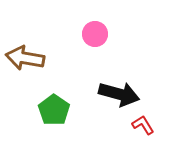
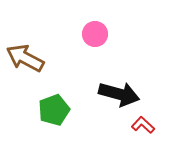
brown arrow: rotated 18 degrees clockwise
green pentagon: rotated 16 degrees clockwise
red L-shape: rotated 15 degrees counterclockwise
